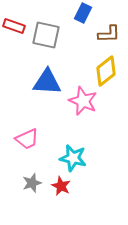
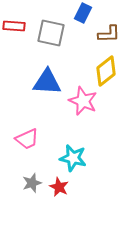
red rectangle: rotated 15 degrees counterclockwise
gray square: moved 5 px right, 2 px up
red star: moved 2 px left, 1 px down
